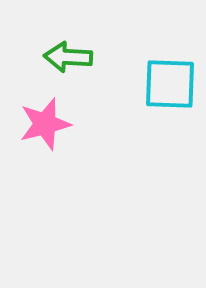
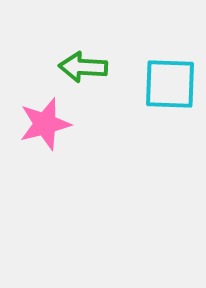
green arrow: moved 15 px right, 10 px down
